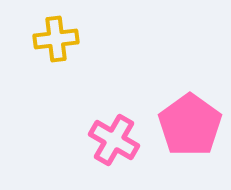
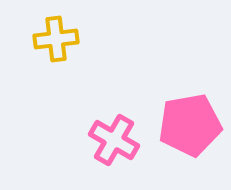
pink pentagon: rotated 26 degrees clockwise
